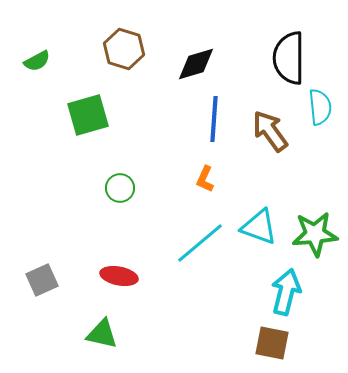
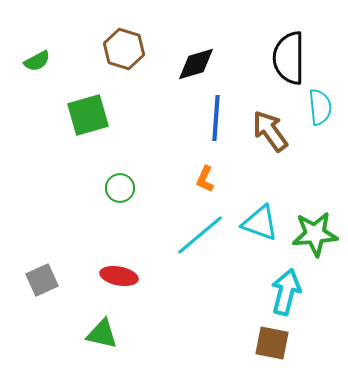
blue line: moved 2 px right, 1 px up
cyan triangle: moved 1 px right, 4 px up
cyan line: moved 8 px up
